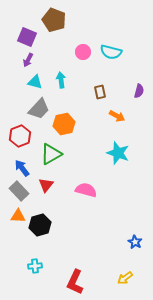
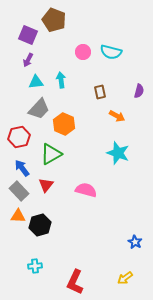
purple square: moved 1 px right, 2 px up
cyan triangle: moved 1 px right; rotated 21 degrees counterclockwise
orange hexagon: rotated 25 degrees counterclockwise
red hexagon: moved 1 px left, 1 px down; rotated 10 degrees clockwise
